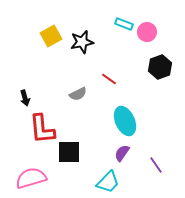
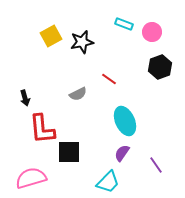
pink circle: moved 5 px right
